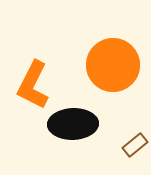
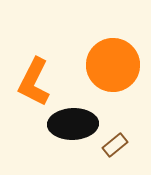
orange L-shape: moved 1 px right, 3 px up
brown rectangle: moved 20 px left
